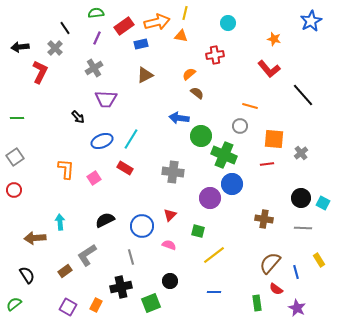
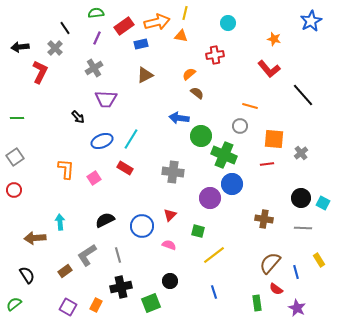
gray line at (131, 257): moved 13 px left, 2 px up
blue line at (214, 292): rotated 72 degrees clockwise
